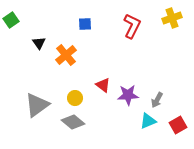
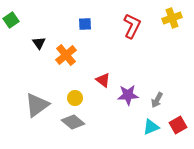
red triangle: moved 5 px up
cyan triangle: moved 3 px right, 6 px down
